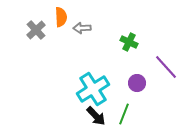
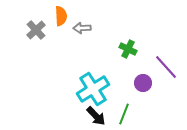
orange semicircle: moved 1 px up
green cross: moved 1 px left, 7 px down
purple circle: moved 6 px right
